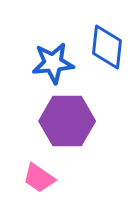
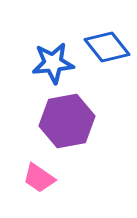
blue diamond: rotated 45 degrees counterclockwise
purple hexagon: rotated 10 degrees counterclockwise
